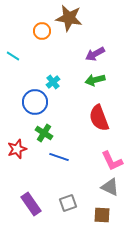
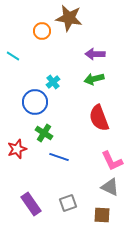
purple arrow: rotated 30 degrees clockwise
green arrow: moved 1 px left, 1 px up
